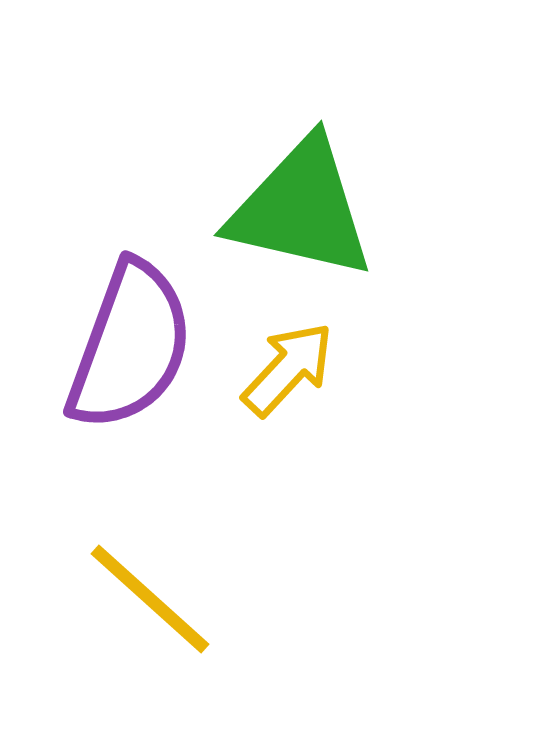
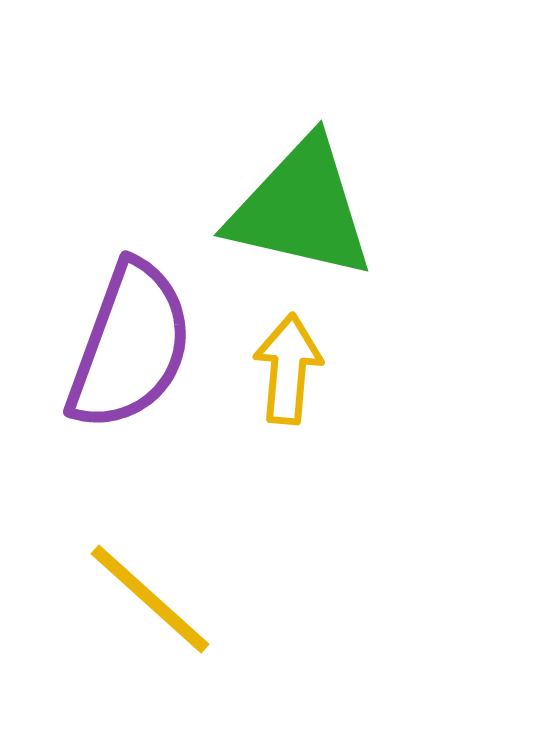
yellow arrow: rotated 38 degrees counterclockwise
